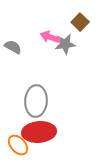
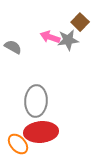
gray star: moved 3 px right, 4 px up
red ellipse: moved 2 px right
orange ellipse: moved 1 px up
